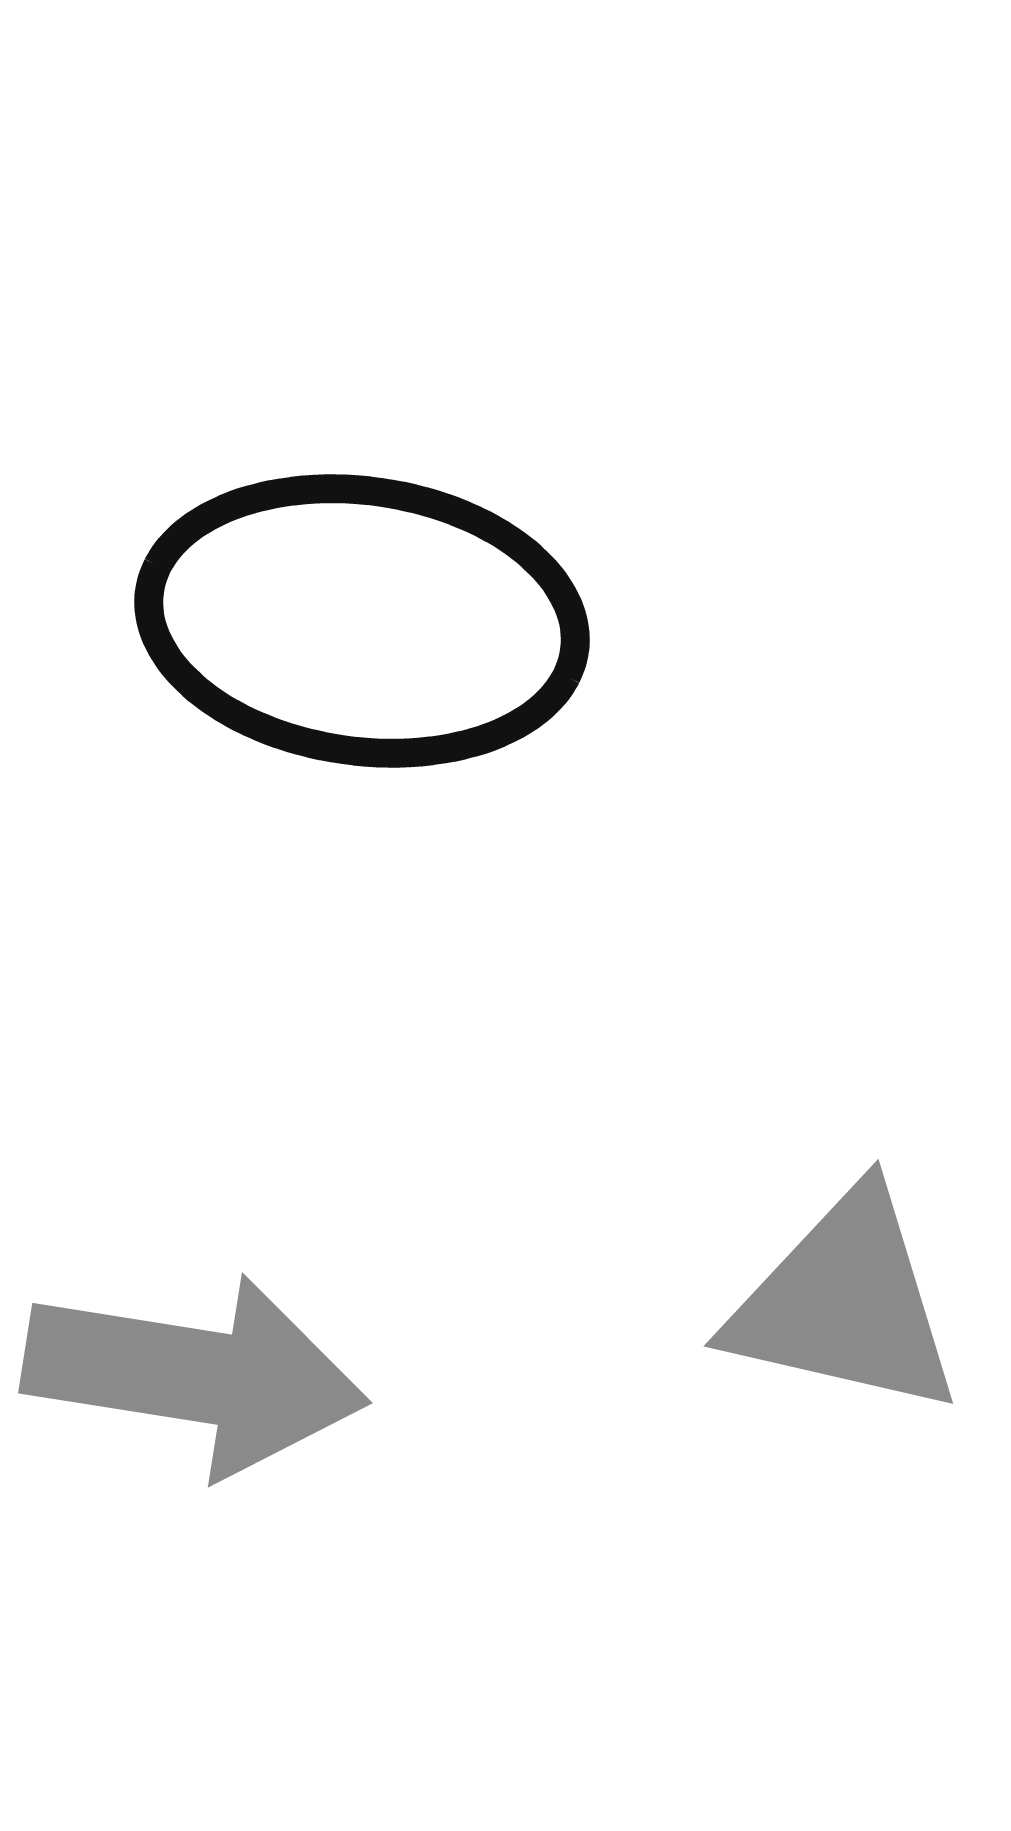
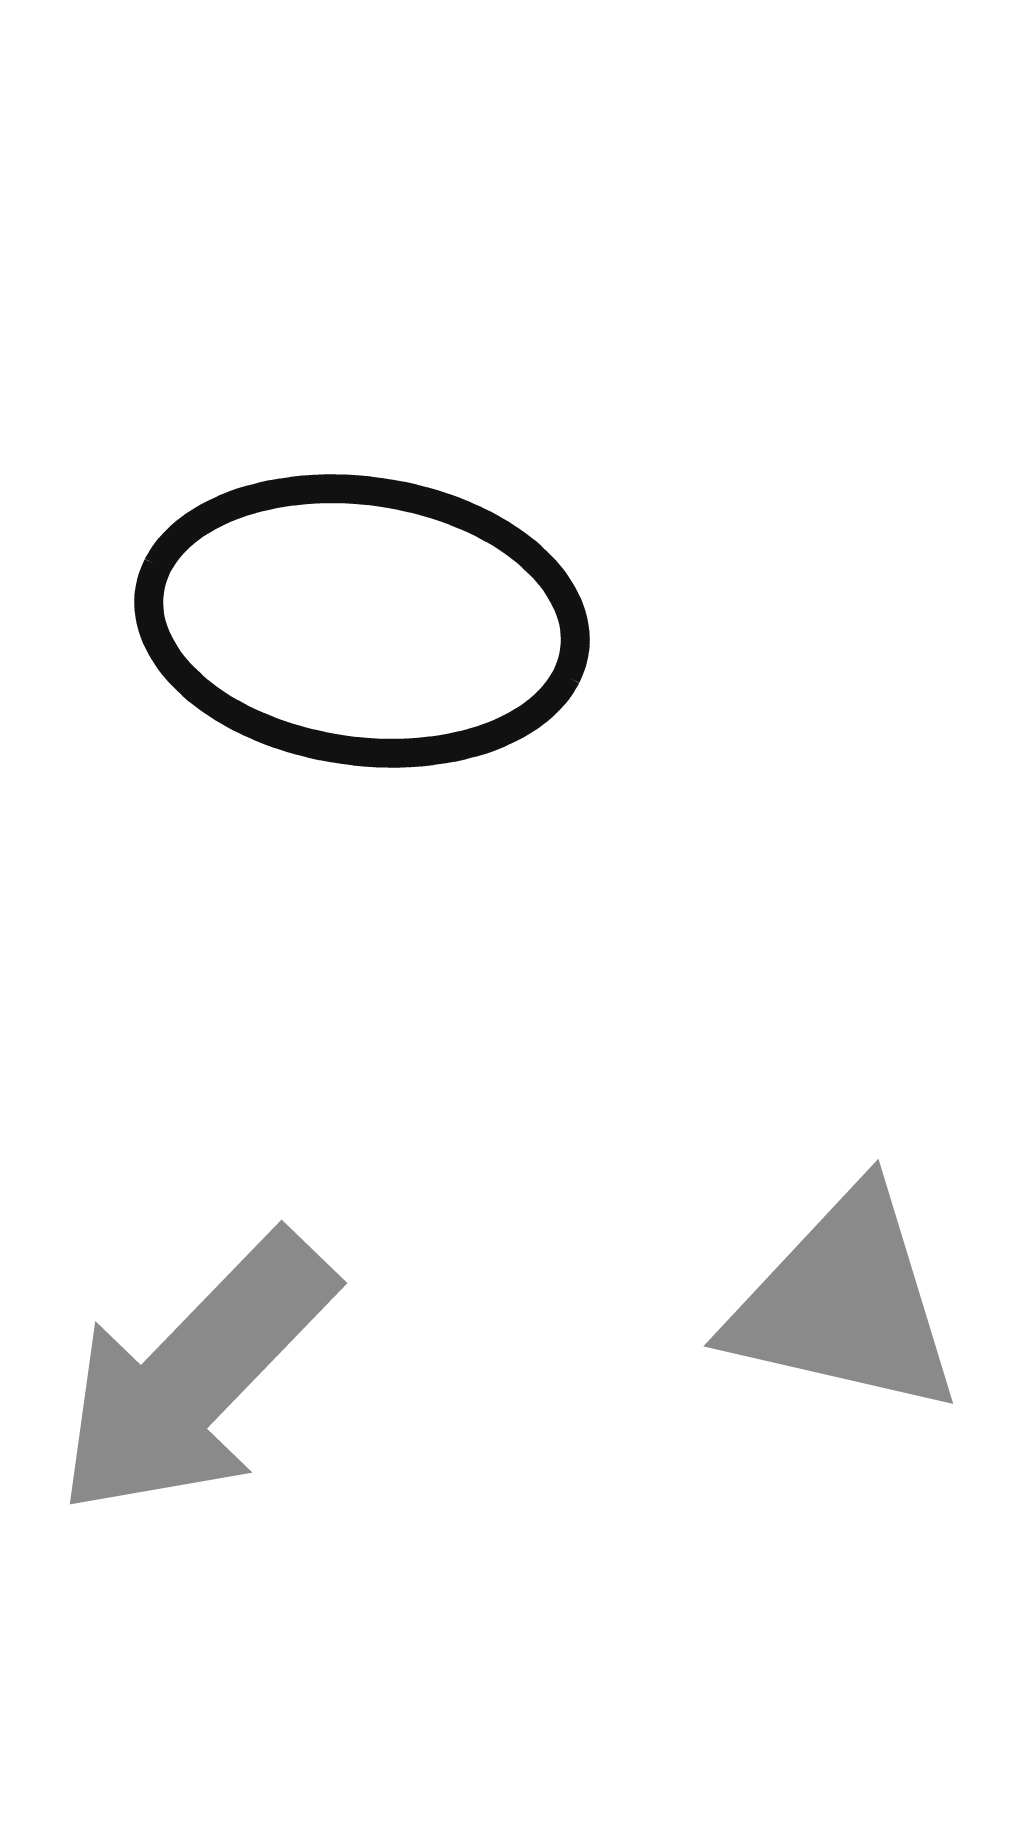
gray arrow: rotated 125 degrees clockwise
